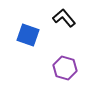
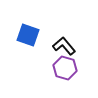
black L-shape: moved 28 px down
